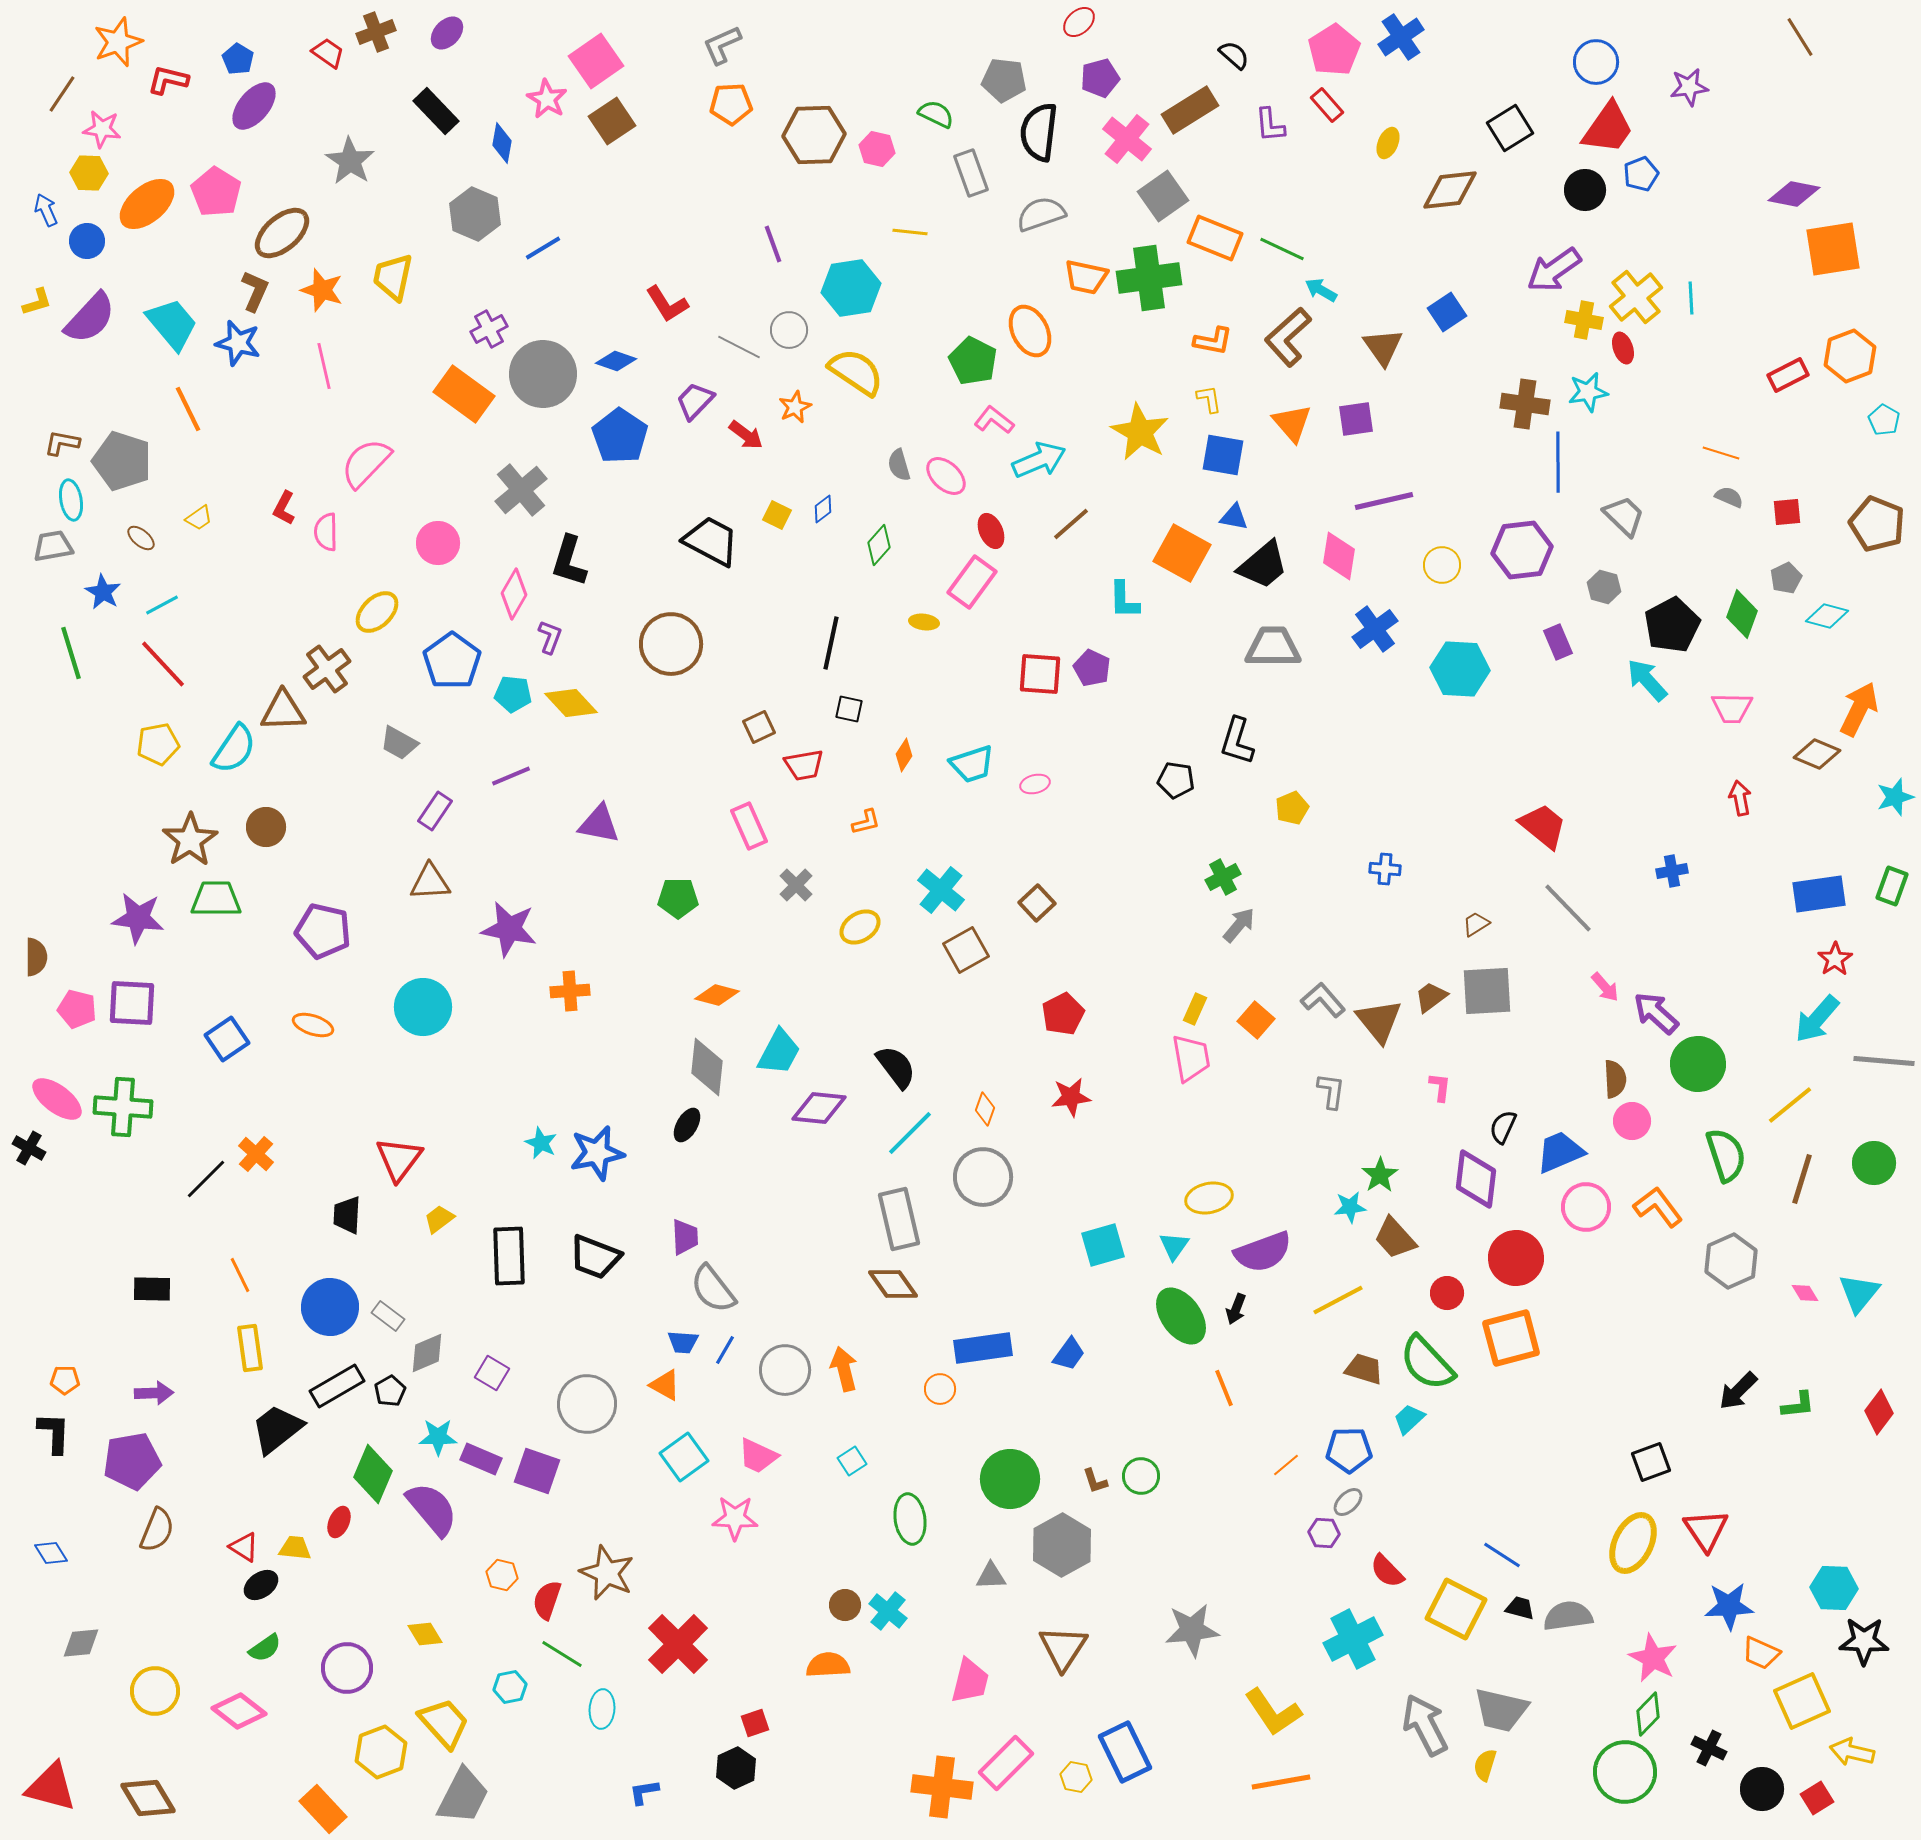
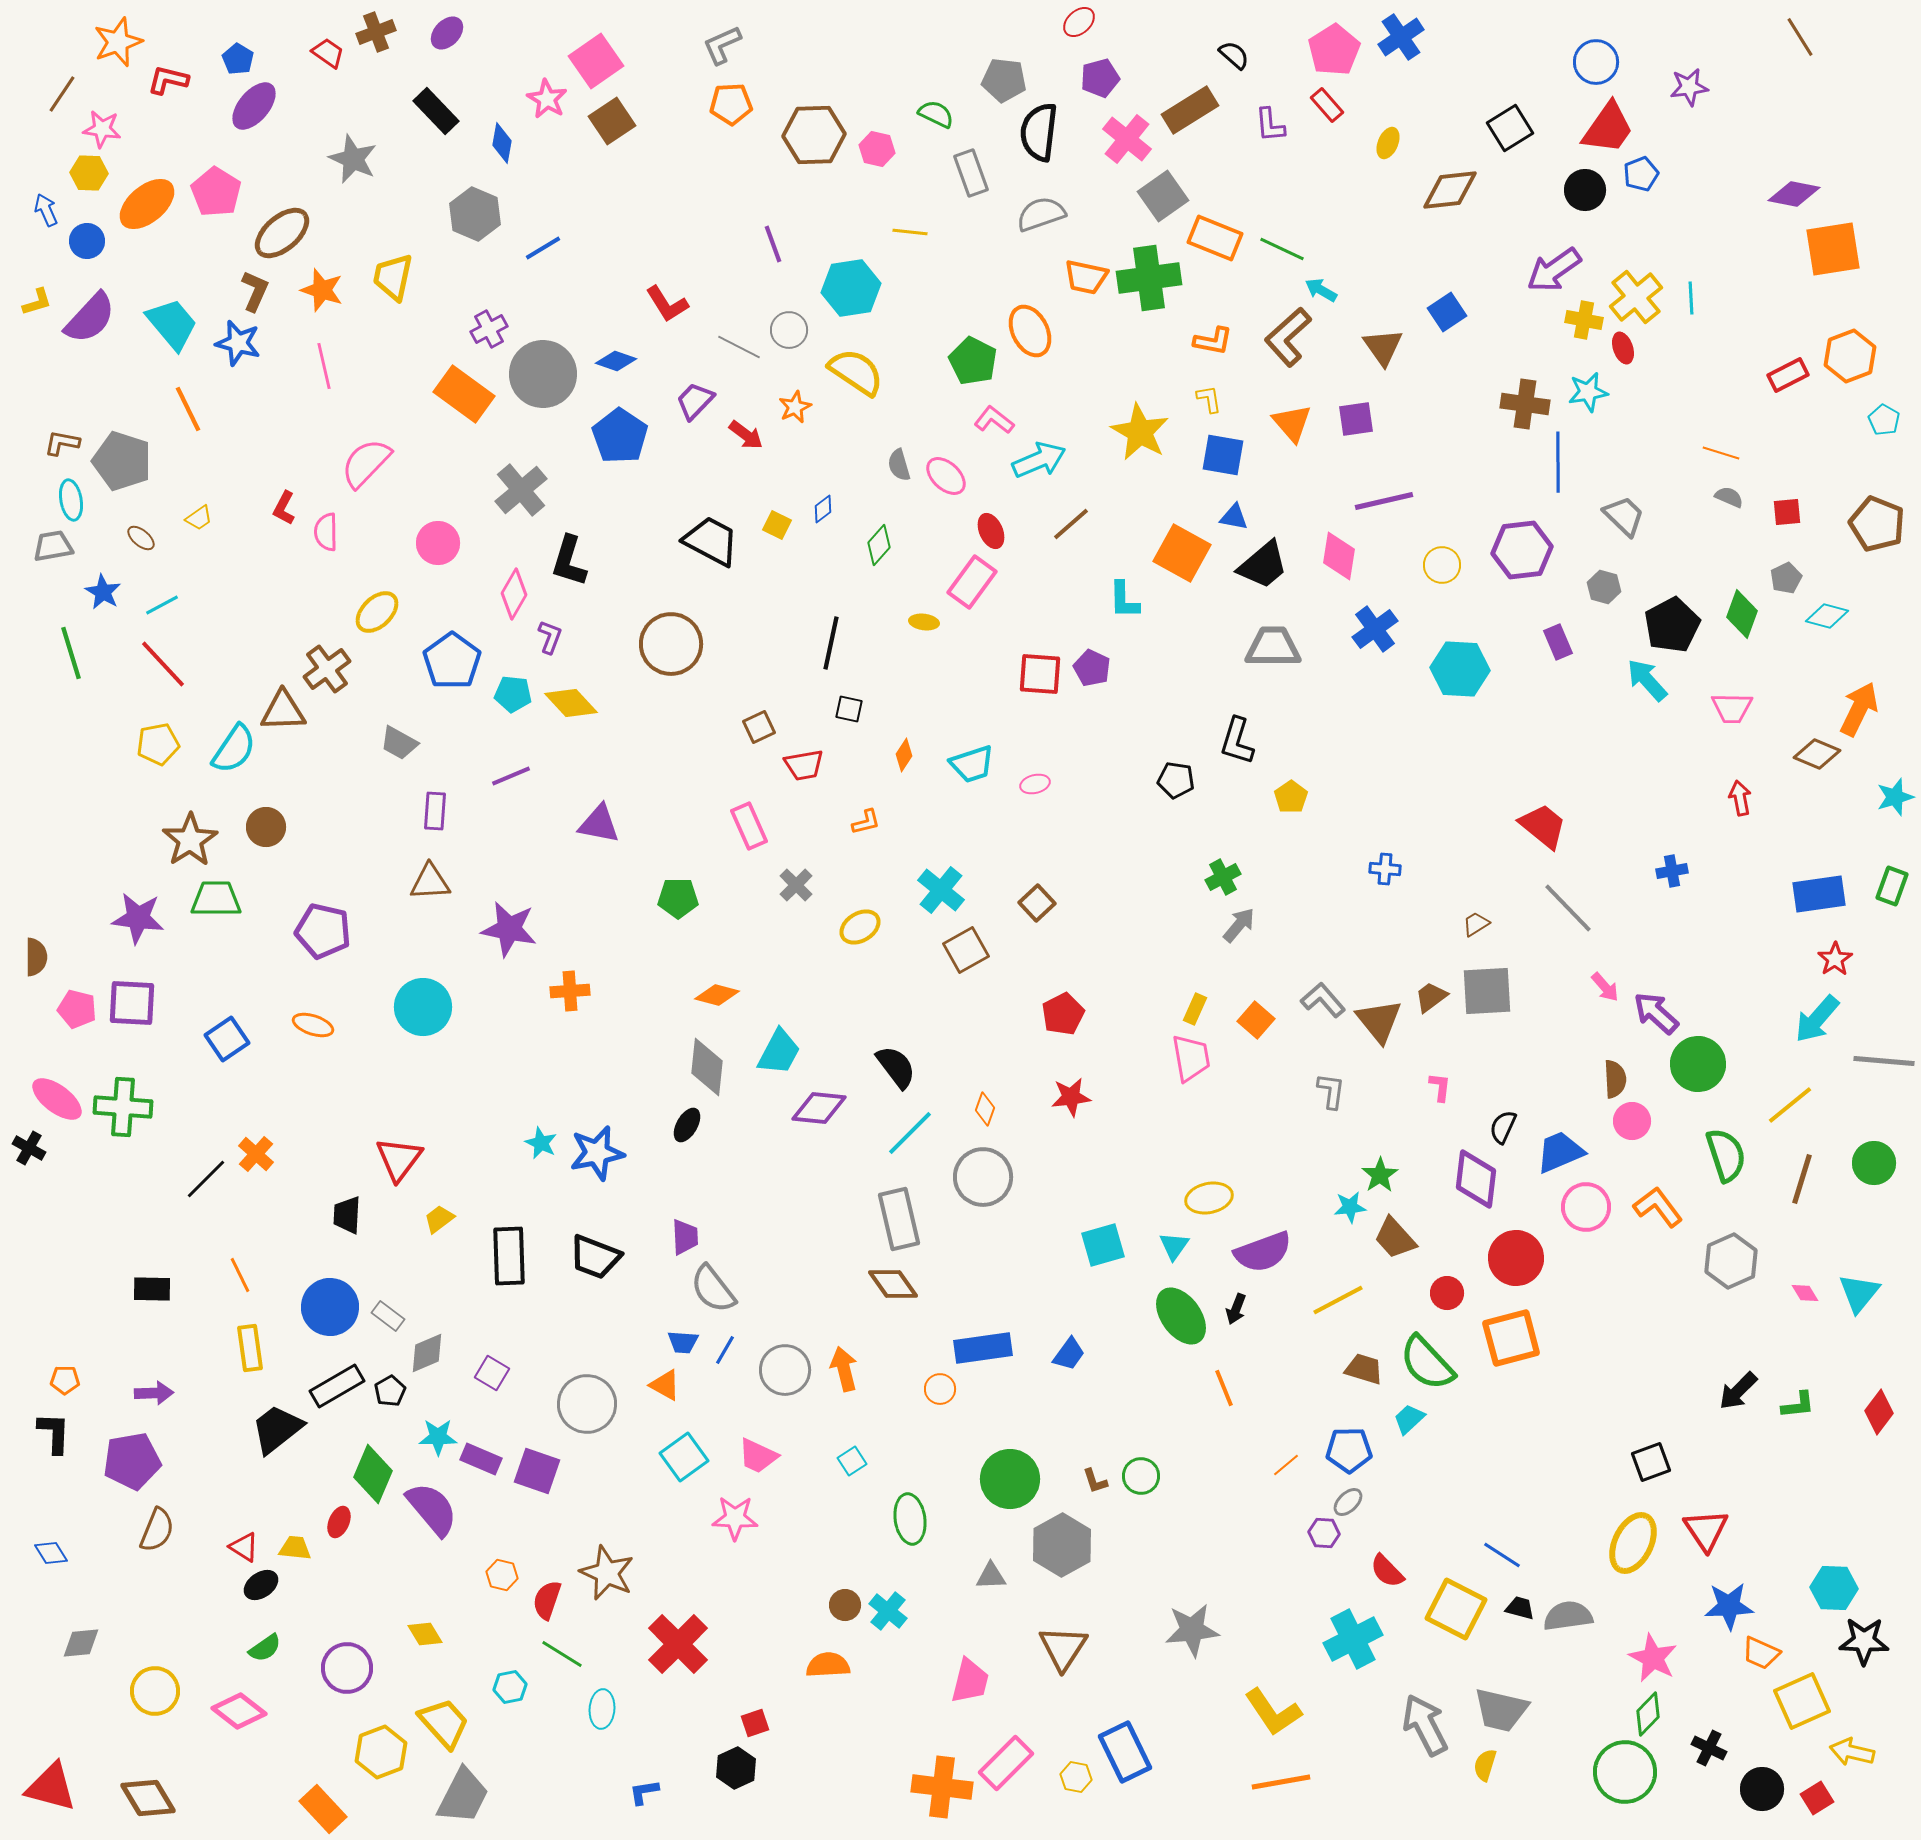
gray star at (350, 161): moved 3 px right, 2 px up; rotated 9 degrees counterclockwise
yellow square at (777, 515): moved 10 px down
yellow pentagon at (1292, 808): moved 1 px left, 11 px up; rotated 12 degrees counterclockwise
purple rectangle at (435, 811): rotated 30 degrees counterclockwise
